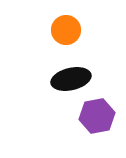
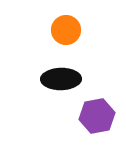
black ellipse: moved 10 px left; rotated 12 degrees clockwise
